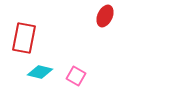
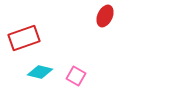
red rectangle: rotated 60 degrees clockwise
